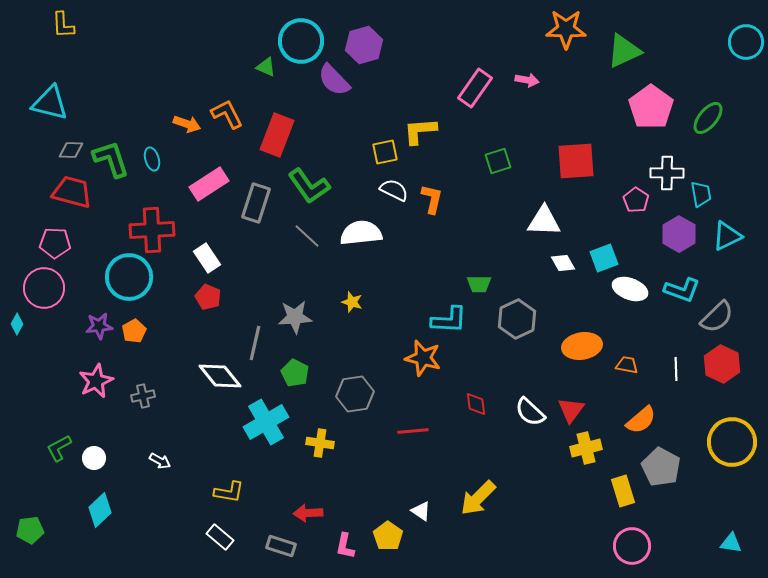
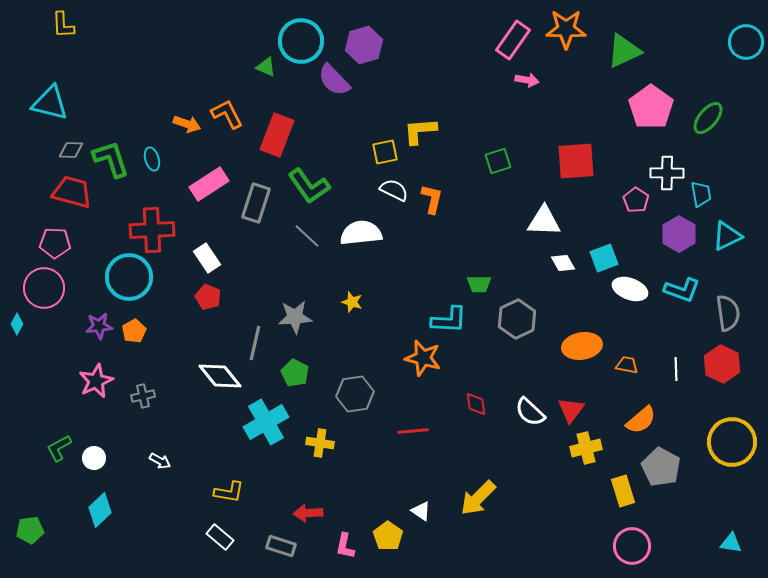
pink rectangle at (475, 88): moved 38 px right, 48 px up
gray semicircle at (717, 317): moved 11 px right, 4 px up; rotated 54 degrees counterclockwise
